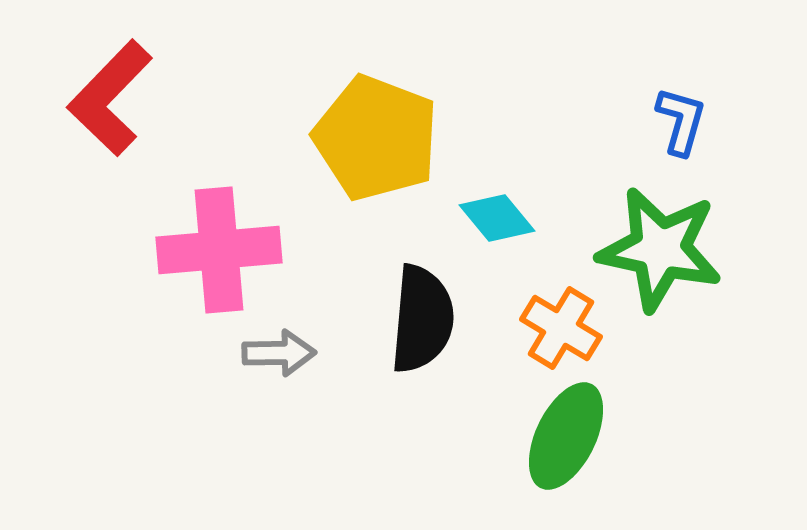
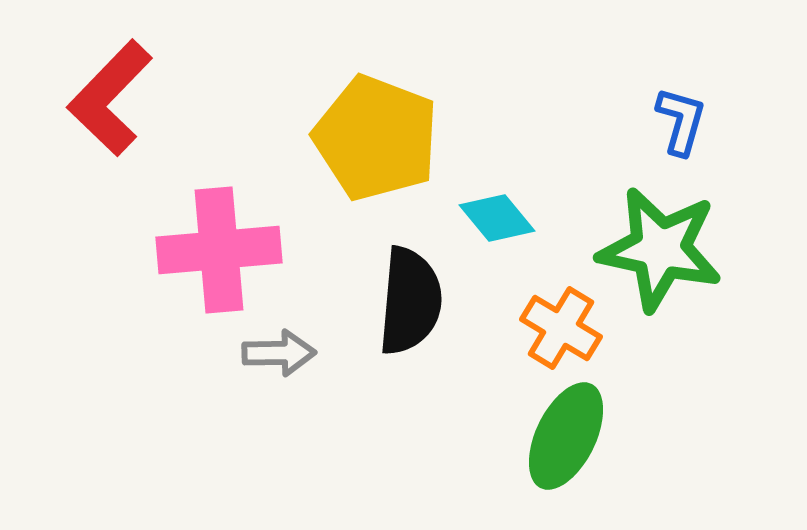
black semicircle: moved 12 px left, 18 px up
